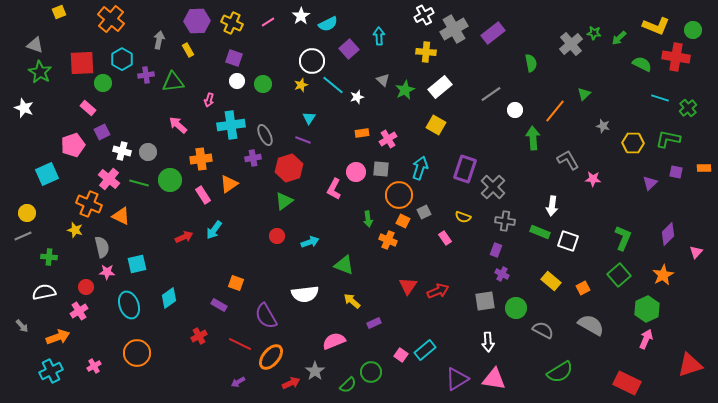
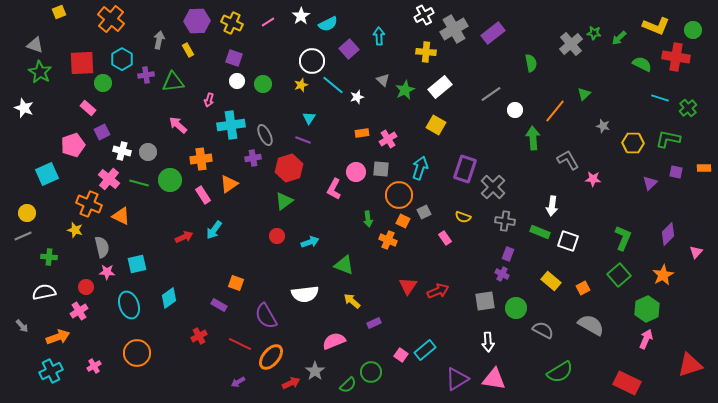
purple rectangle at (496, 250): moved 12 px right, 4 px down
